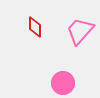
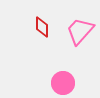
red diamond: moved 7 px right
